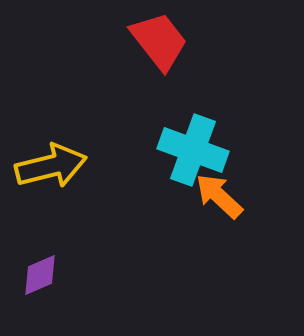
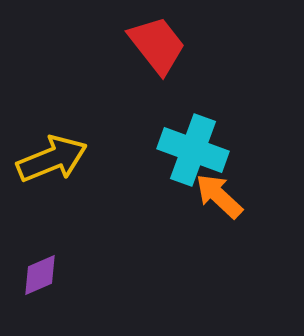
red trapezoid: moved 2 px left, 4 px down
yellow arrow: moved 1 px right, 7 px up; rotated 8 degrees counterclockwise
